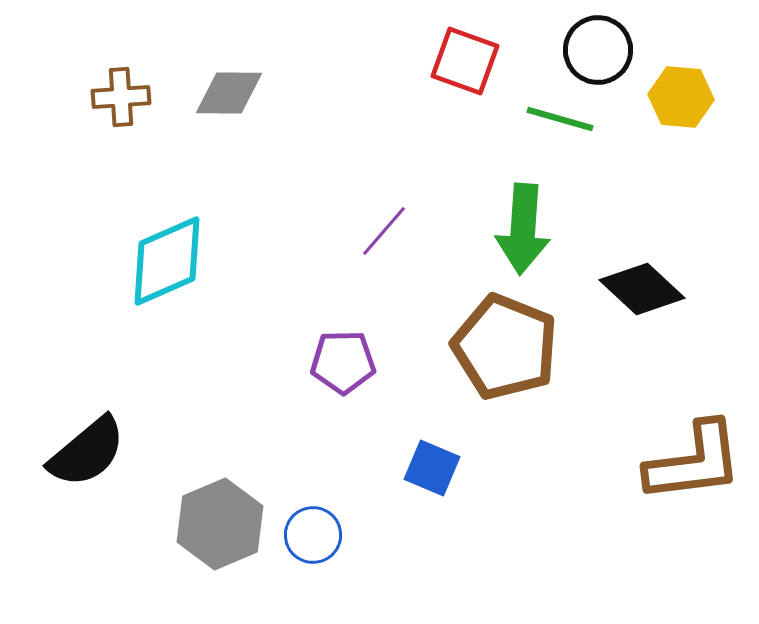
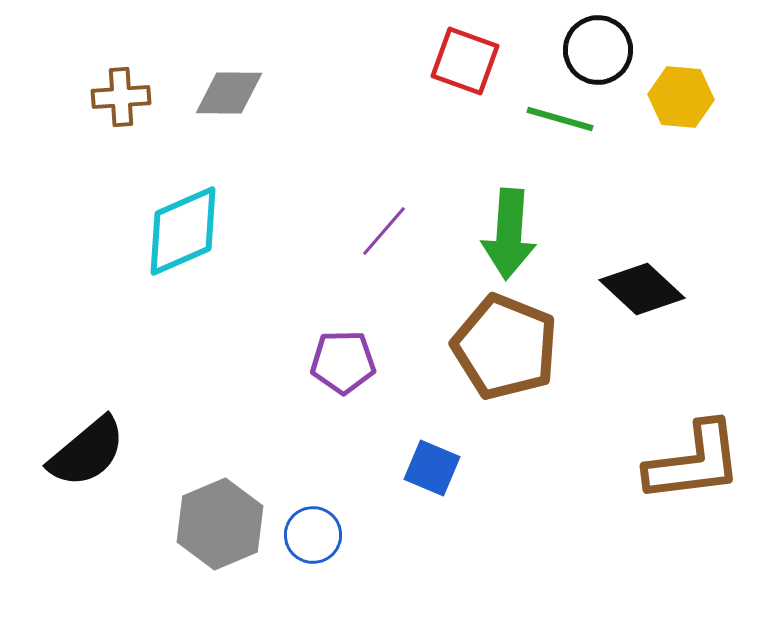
green arrow: moved 14 px left, 5 px down
cyan diamond: moved 16 px right, 30 px up
